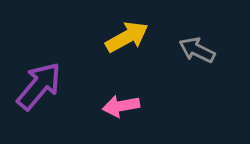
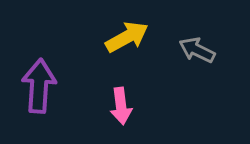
purple arrow: rotated 36 degrees counterclockwise
pink arrow: rotated 87 degrees counterclockwise
